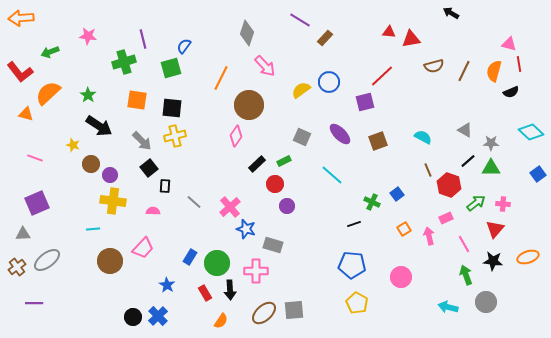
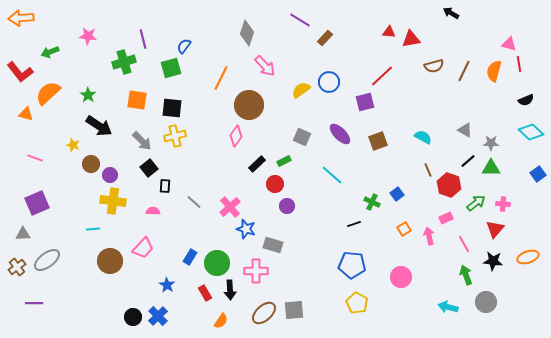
black semicircle at (511, 92): moved 15 px right, 8 px down
